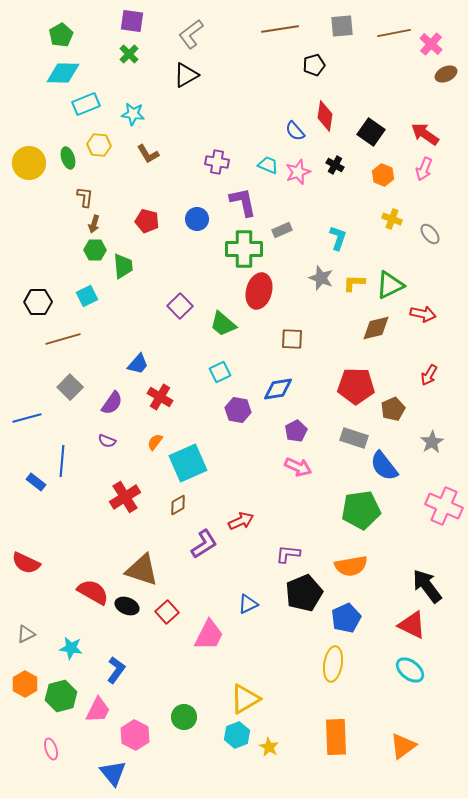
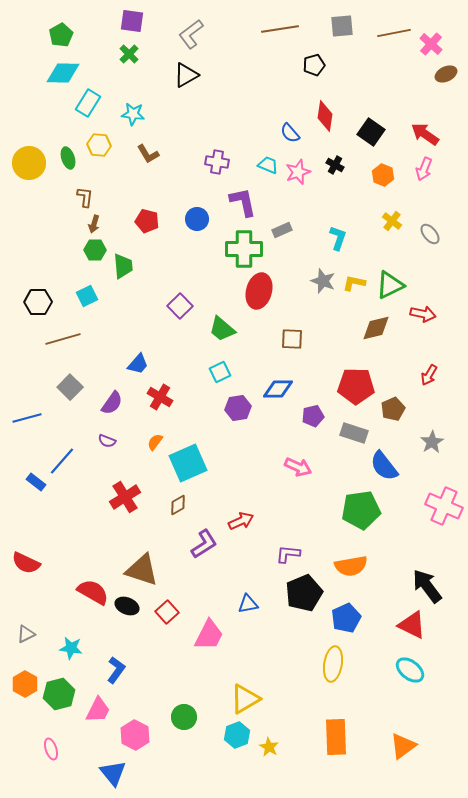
cyan rectangle at (86, 104): moved 2 px right, 1 px up; rotated 36 degrees counterclockwise
blue semicircle at (295, 131): moved 5 px left, 2 px down
yellow cross at (392, 219): moved 2 px down; rotated 18 degrees clockwise
gray star at (321, 278): moved 2 px right, 3 px down
yellow L-shape at (354, 283): rotated 10 degrees clockwise
green trapezoid at (223, 324): moved 1 px left, 5 px down
blue diamond at (278, 389): rotated 8 degrees clockwise
purple hexagon at (238, 410): moved 2 px up; rotated 20 degrees counterclockwise
purple pentagon at (296, 431): moved 17 px right, 15 px up; rotated 15 degrees clockwise
gray rectangle at (354, 438): moved 5 px up
blue line at (62, 461): rotated 36 degrees clockwise
blue triangle at (248, 604): rotated 15 degrees clockwise
green hexagon at (61, 696): moved 2 px left, 2 px up
